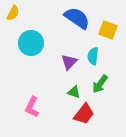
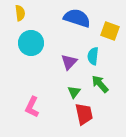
yellow semicircle: moved 7 px right; rotated 35 degrees counterclockwise
blue semicircle: rotated 16 degrees counterclockwise
yellow square: moved 2 px right, 1 px down
green arrow: rotated 102 degrees clockwise
green triangle: rotated 48 degrees clockwise
red trapezoid: rotated 50 degrees counterclockwise
